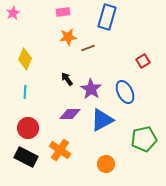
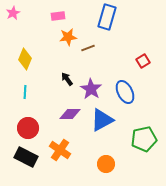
pink rectangle: moved 5 px left, 4 px down
